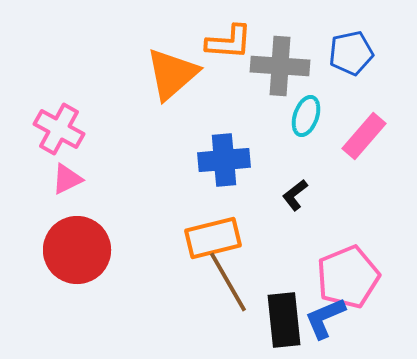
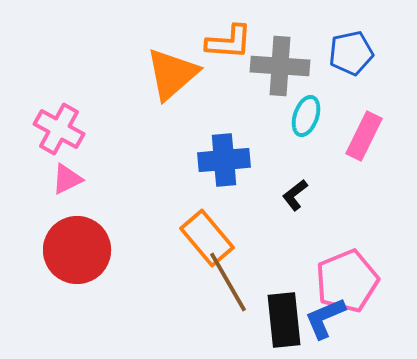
pink rectangle: rotated 15 degrees counterclockwise
orange rectangle: moved 6 px left; rotated 64 degrees clockwise
pink pentagon: moved 1 px left, 4 px down
